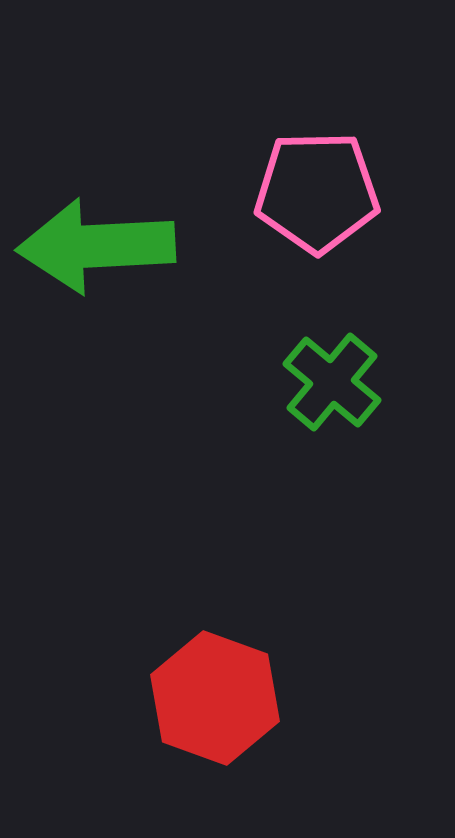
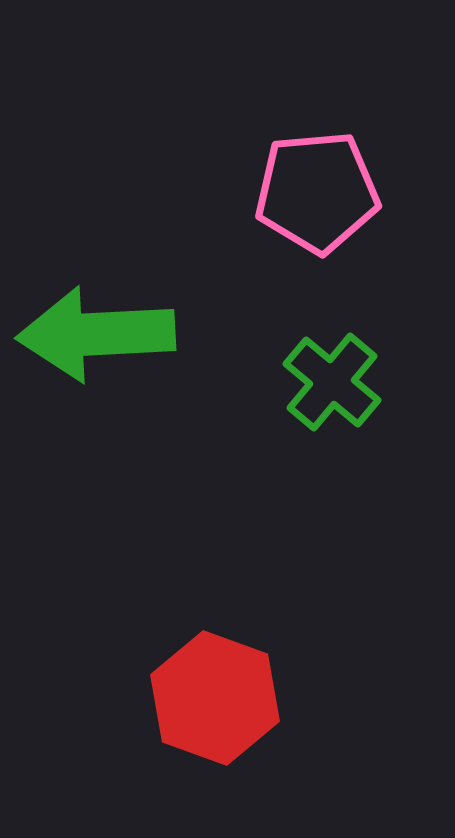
pink pentagon: rotated 4 degrees counterclockwise
green arrow: moved 88 px down
